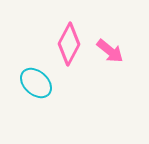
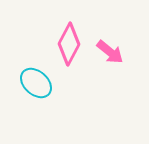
pink arrow: moved 1 px down
